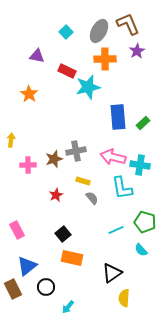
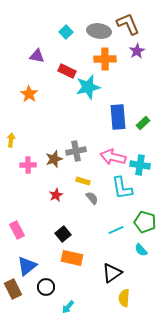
gray ellipse: rotated 70 degrees clockwise
